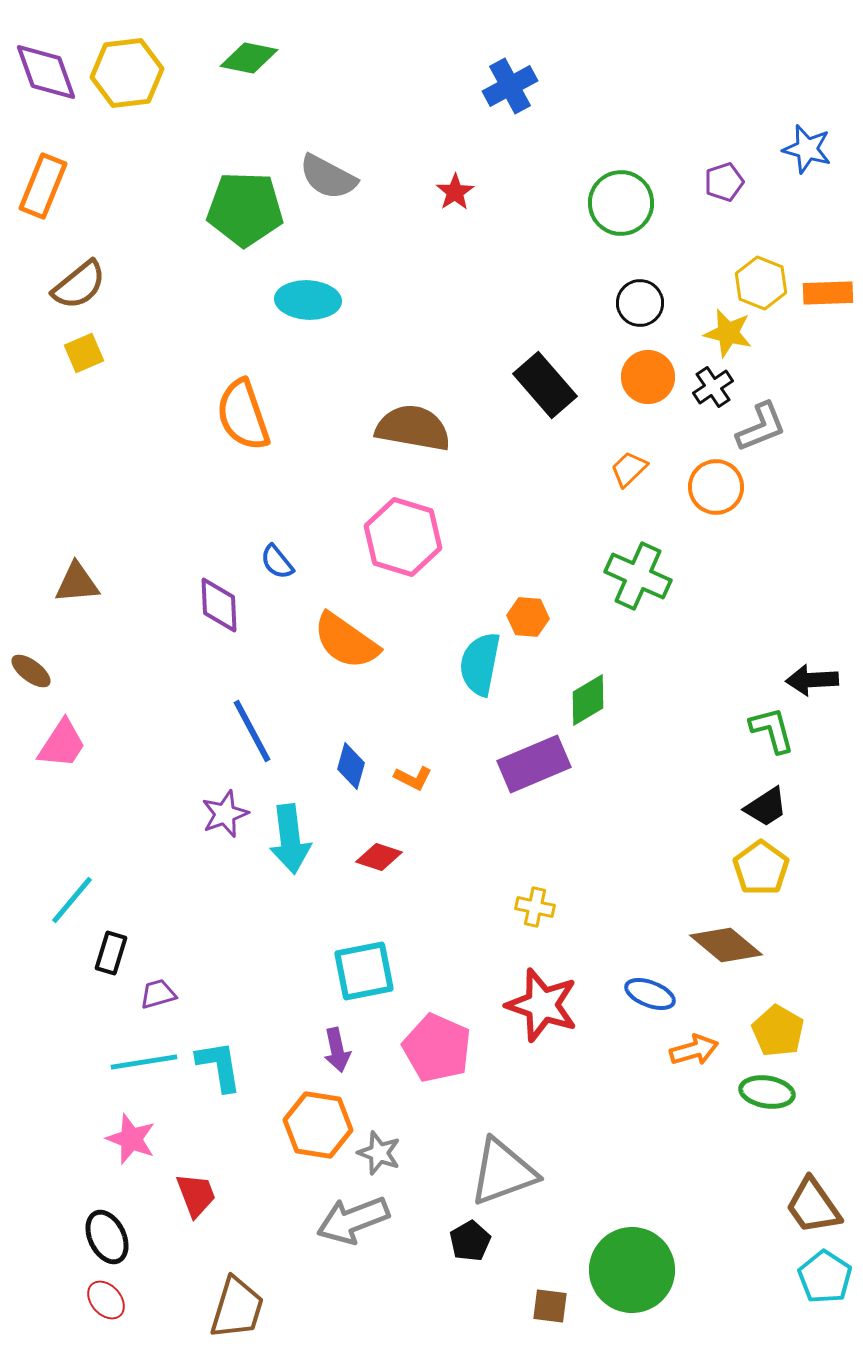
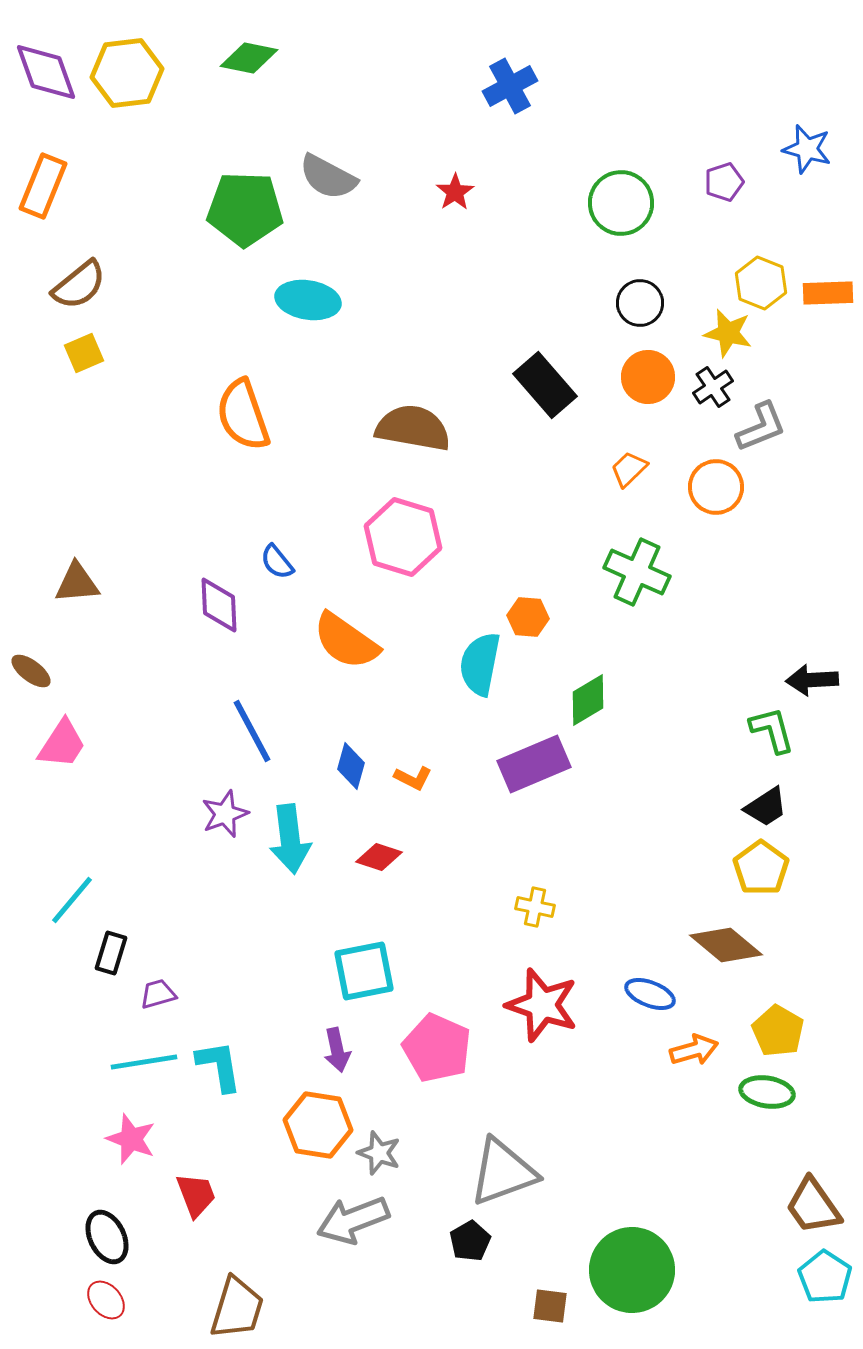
cyan ellipse at (308, 300): rotated 6 degrees clockwise
green cross at (638, 576): moved 1 px left, 4 px up
